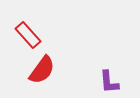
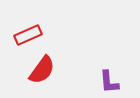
red rectangle: rotated 72 degrees counterclockwise
